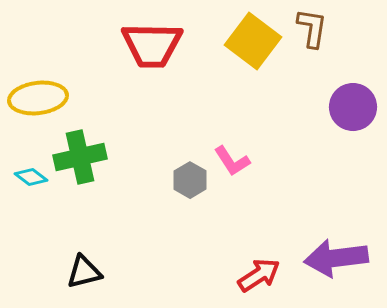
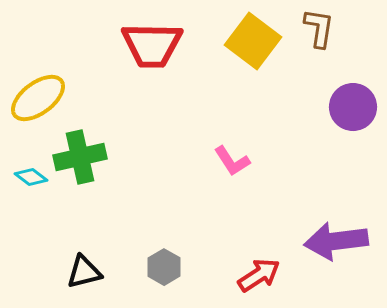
brown L-shape: moved 7 px right
yellow ellipse: rotated 30 degrees counterclockwise
gray hexagon: moved 26 px left, 87 px down
purple arrow: moved 17 px up
